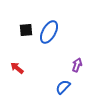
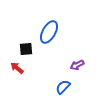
black square: moved 19 px down
purple arrow: rotated 136 degrees counterclockwise
